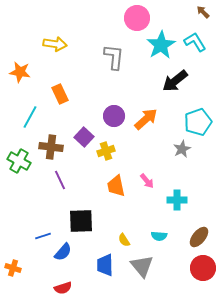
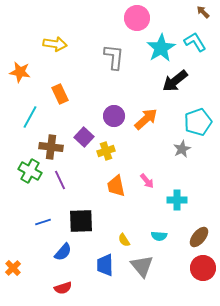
cyan star: moved 3 px down
green cross: moved 11 px right, 10 px down
blue line: moved 14 px up
orange cross: rotated 28 degrees clockwise
